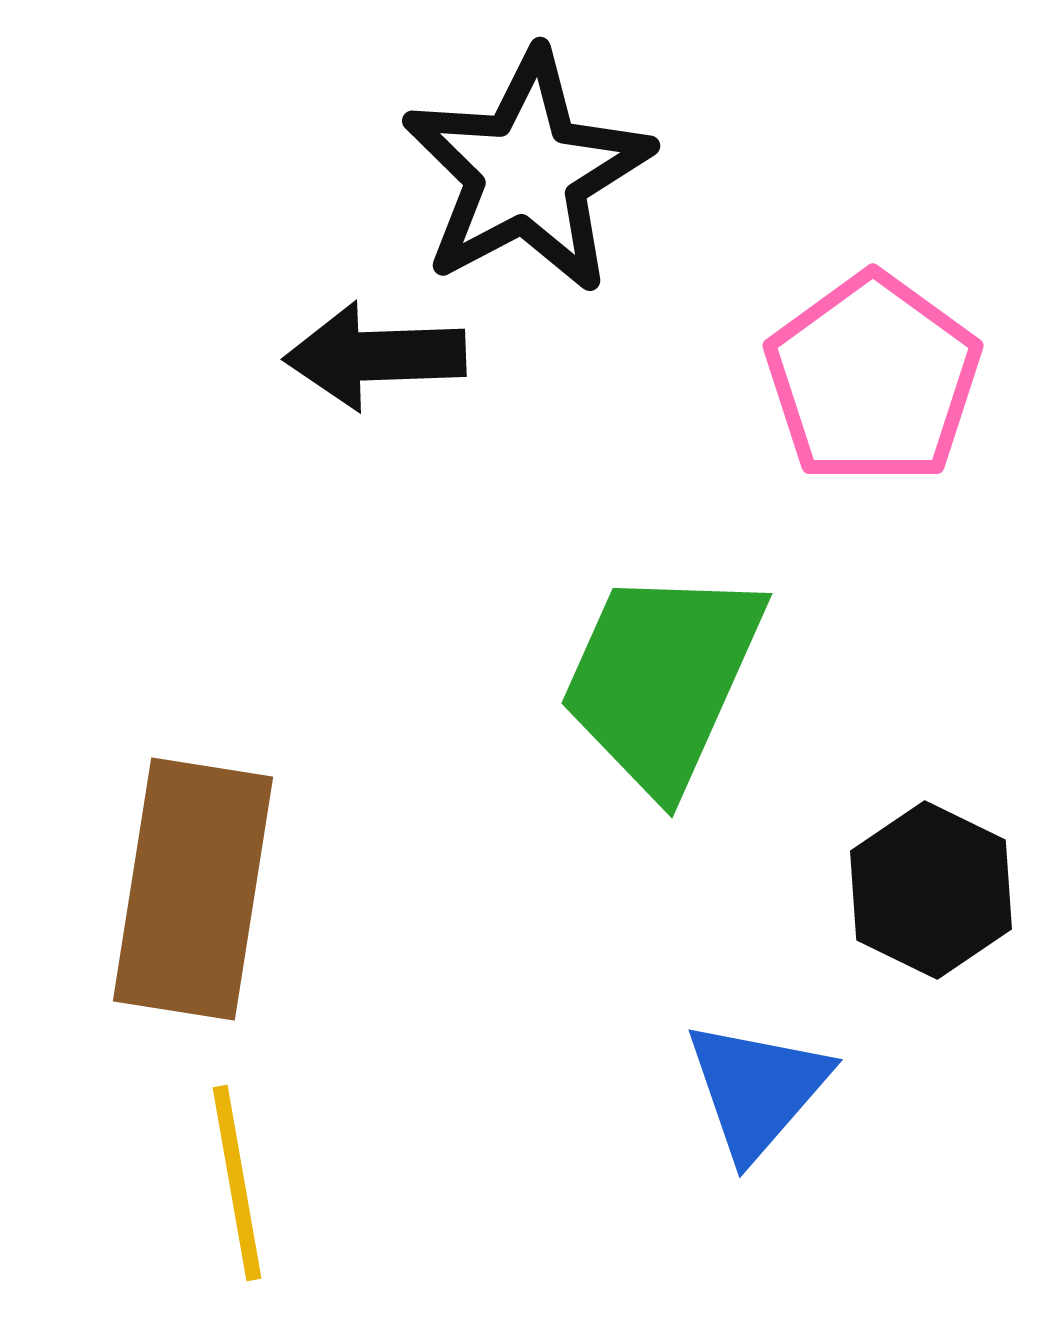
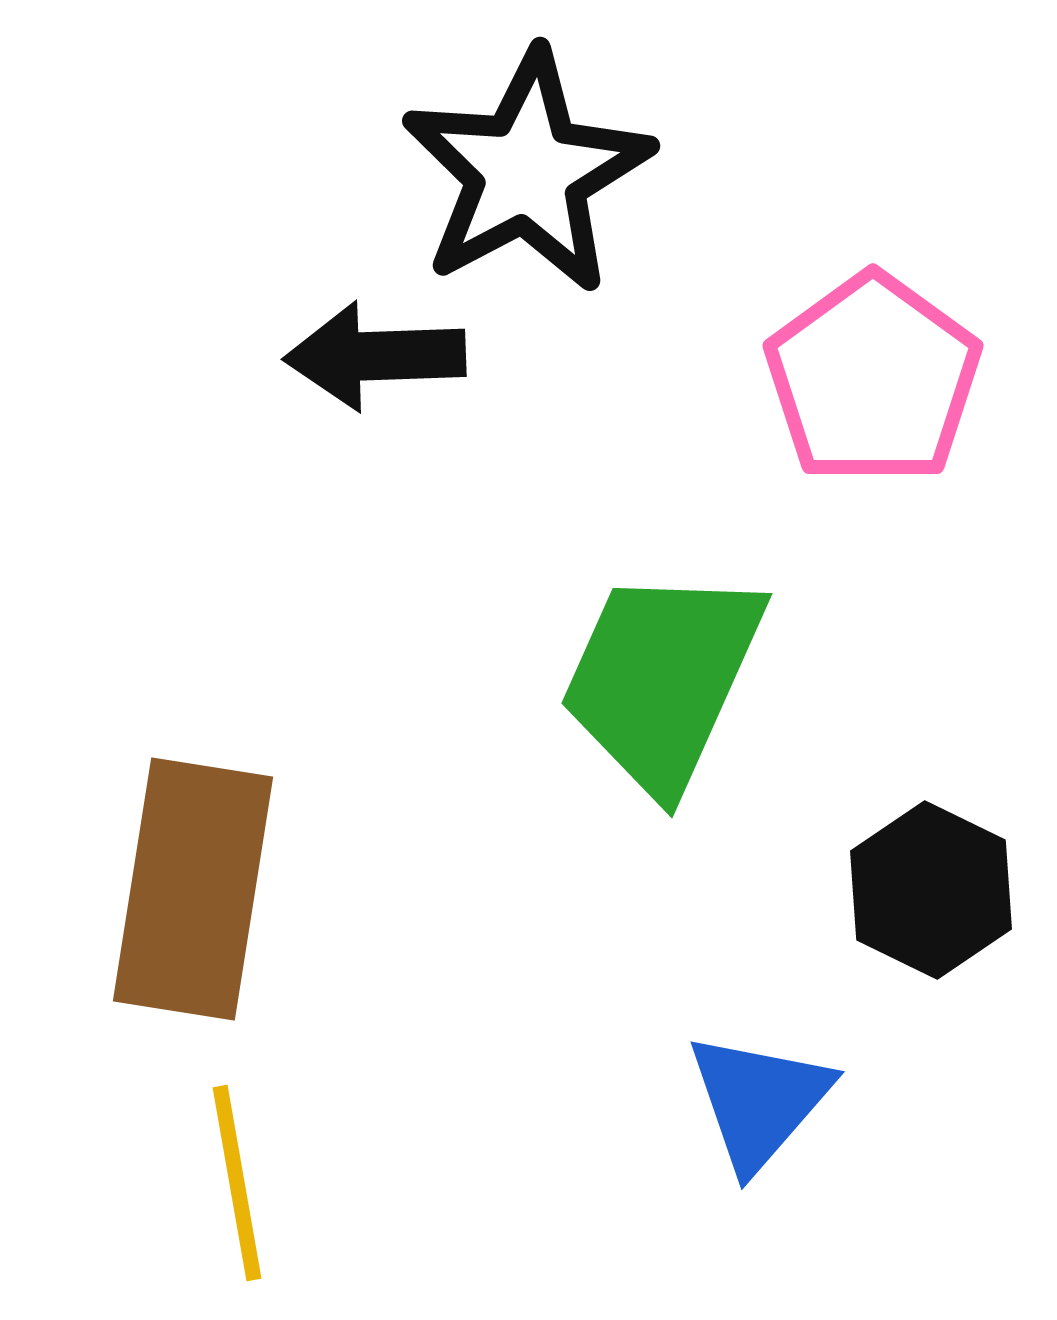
blue triangle: moved 2 px right, 12 px down
